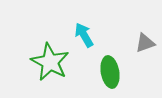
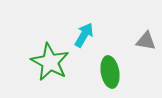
cyan arrow: rotated 60 degrees clockwise
gray triangle: moved 1 px right, 2 px up; rotated 30 degrees clockwise
